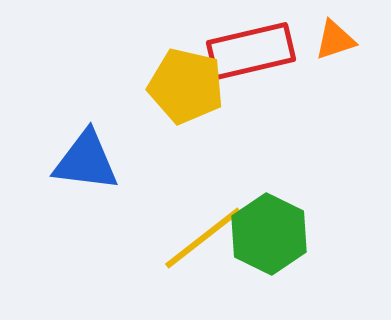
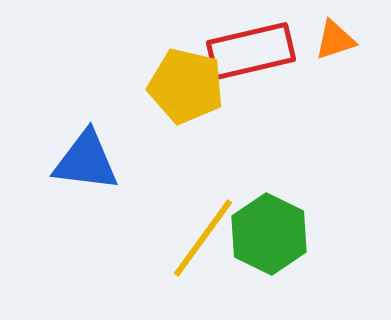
yellow line: rotated 16 degrees counterclockwise
